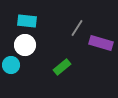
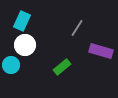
cyan rectangle: moved 5 px left; rotated 72 degrees counterclockwise
purple rectangle: moved 8 px down
